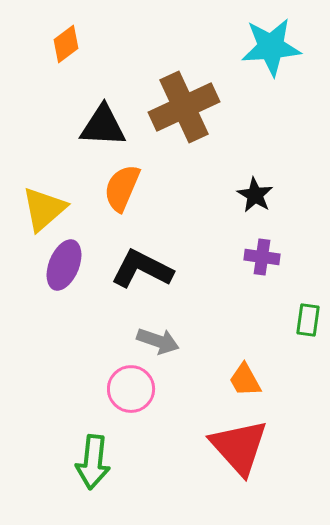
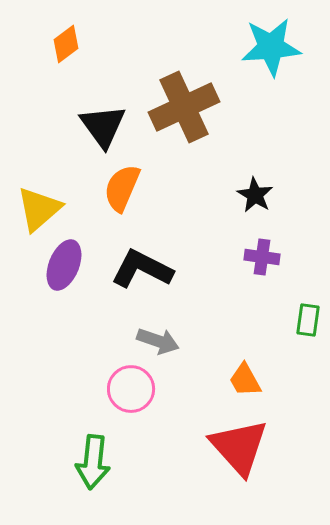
black triangle: rotated 51 degrees clockwise
yellow triangle: moved 5 px left
